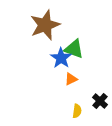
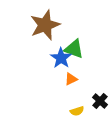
yellow semicircle: rotated 64 degrees clockwise
